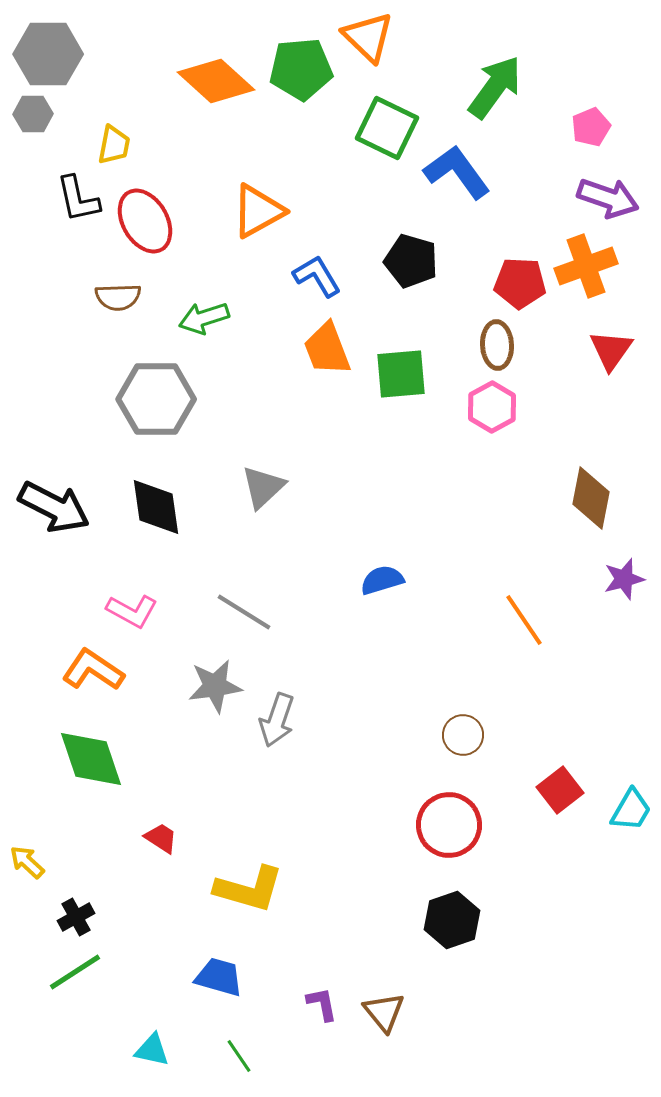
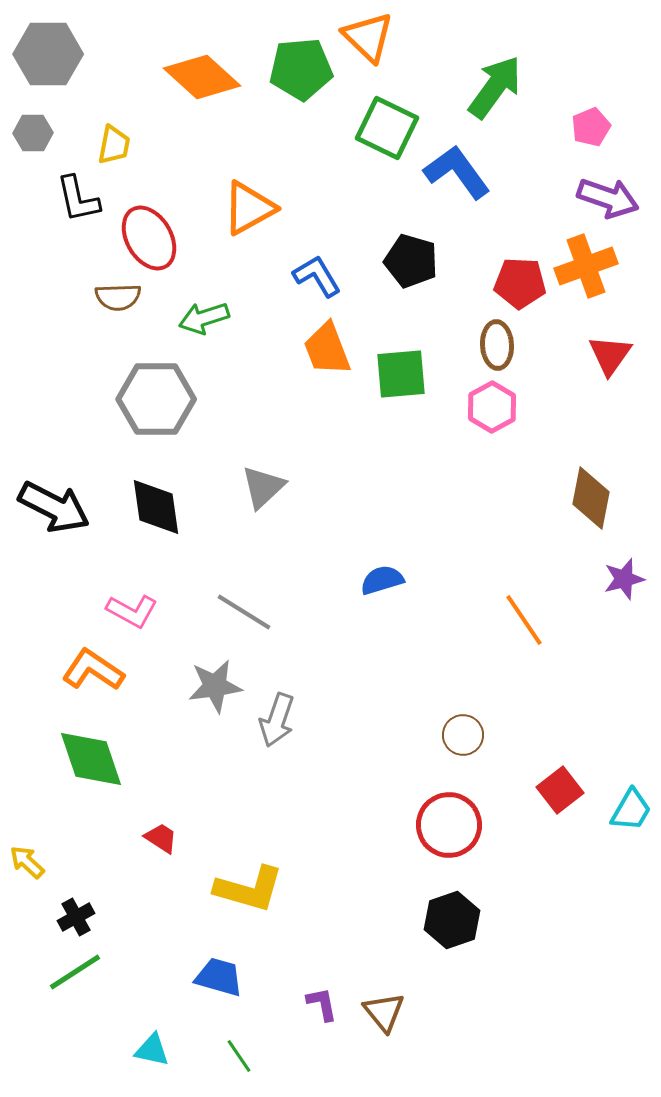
orange diamond at (216, 81): moved 14 px left, 4 px up
gray hexagon at (33, 114): moved 19 px down
orange triangle at (258, 211): moved 9 px left, 3 px up
red ellipse at (145, 221): moved 4 px right, 17 px down
red triangle at (611, 350): moved 1 px left, 5 px down
